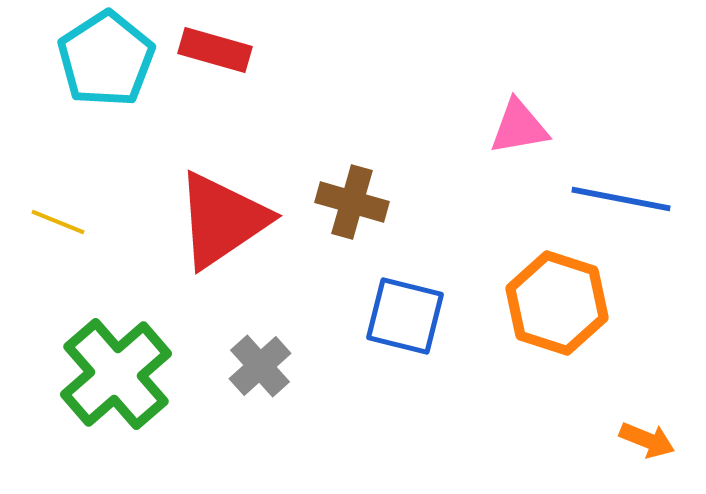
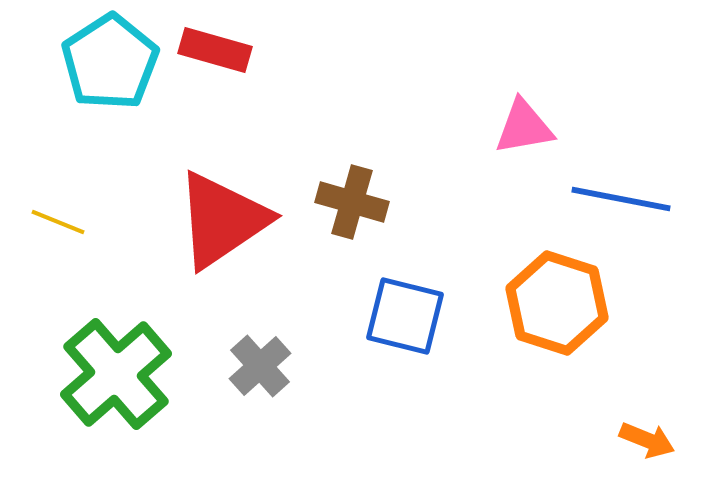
cyan pentagon: moved 4 px right, 3 px down
pink triangle: moved 5 px right
